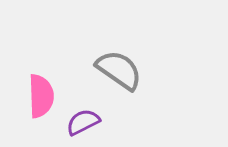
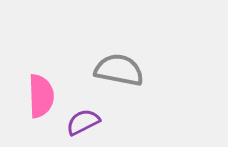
gray semicircle: rotated 24 degrees counterclockwise
